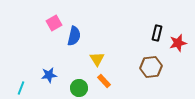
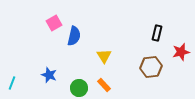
red star: moved 3 px right, 9 px down
yellow triangle: moved 7 px right, 3 px up
blue star: rotated 28 degrees clockwise
orange rectangle: moved 4 px down
cyan line: moved 9 px left, 5 px up
